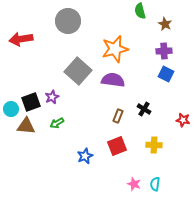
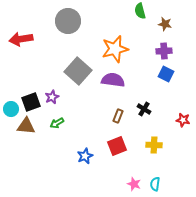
brown star: rotated 16 degrees counterclockwise
